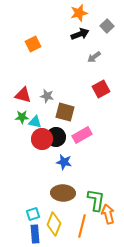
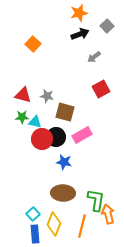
orange square: rotated 21 degrees counterclockwise
cyan square: rotated 24 degrees counterclockwise
